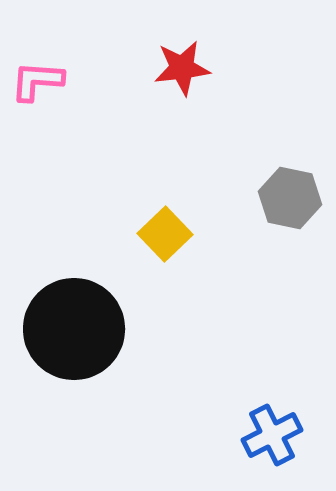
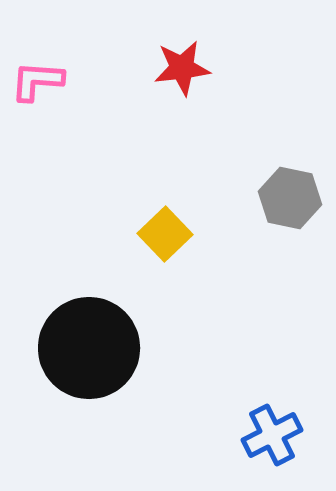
black circle: moved 15 px right, 19 px down
